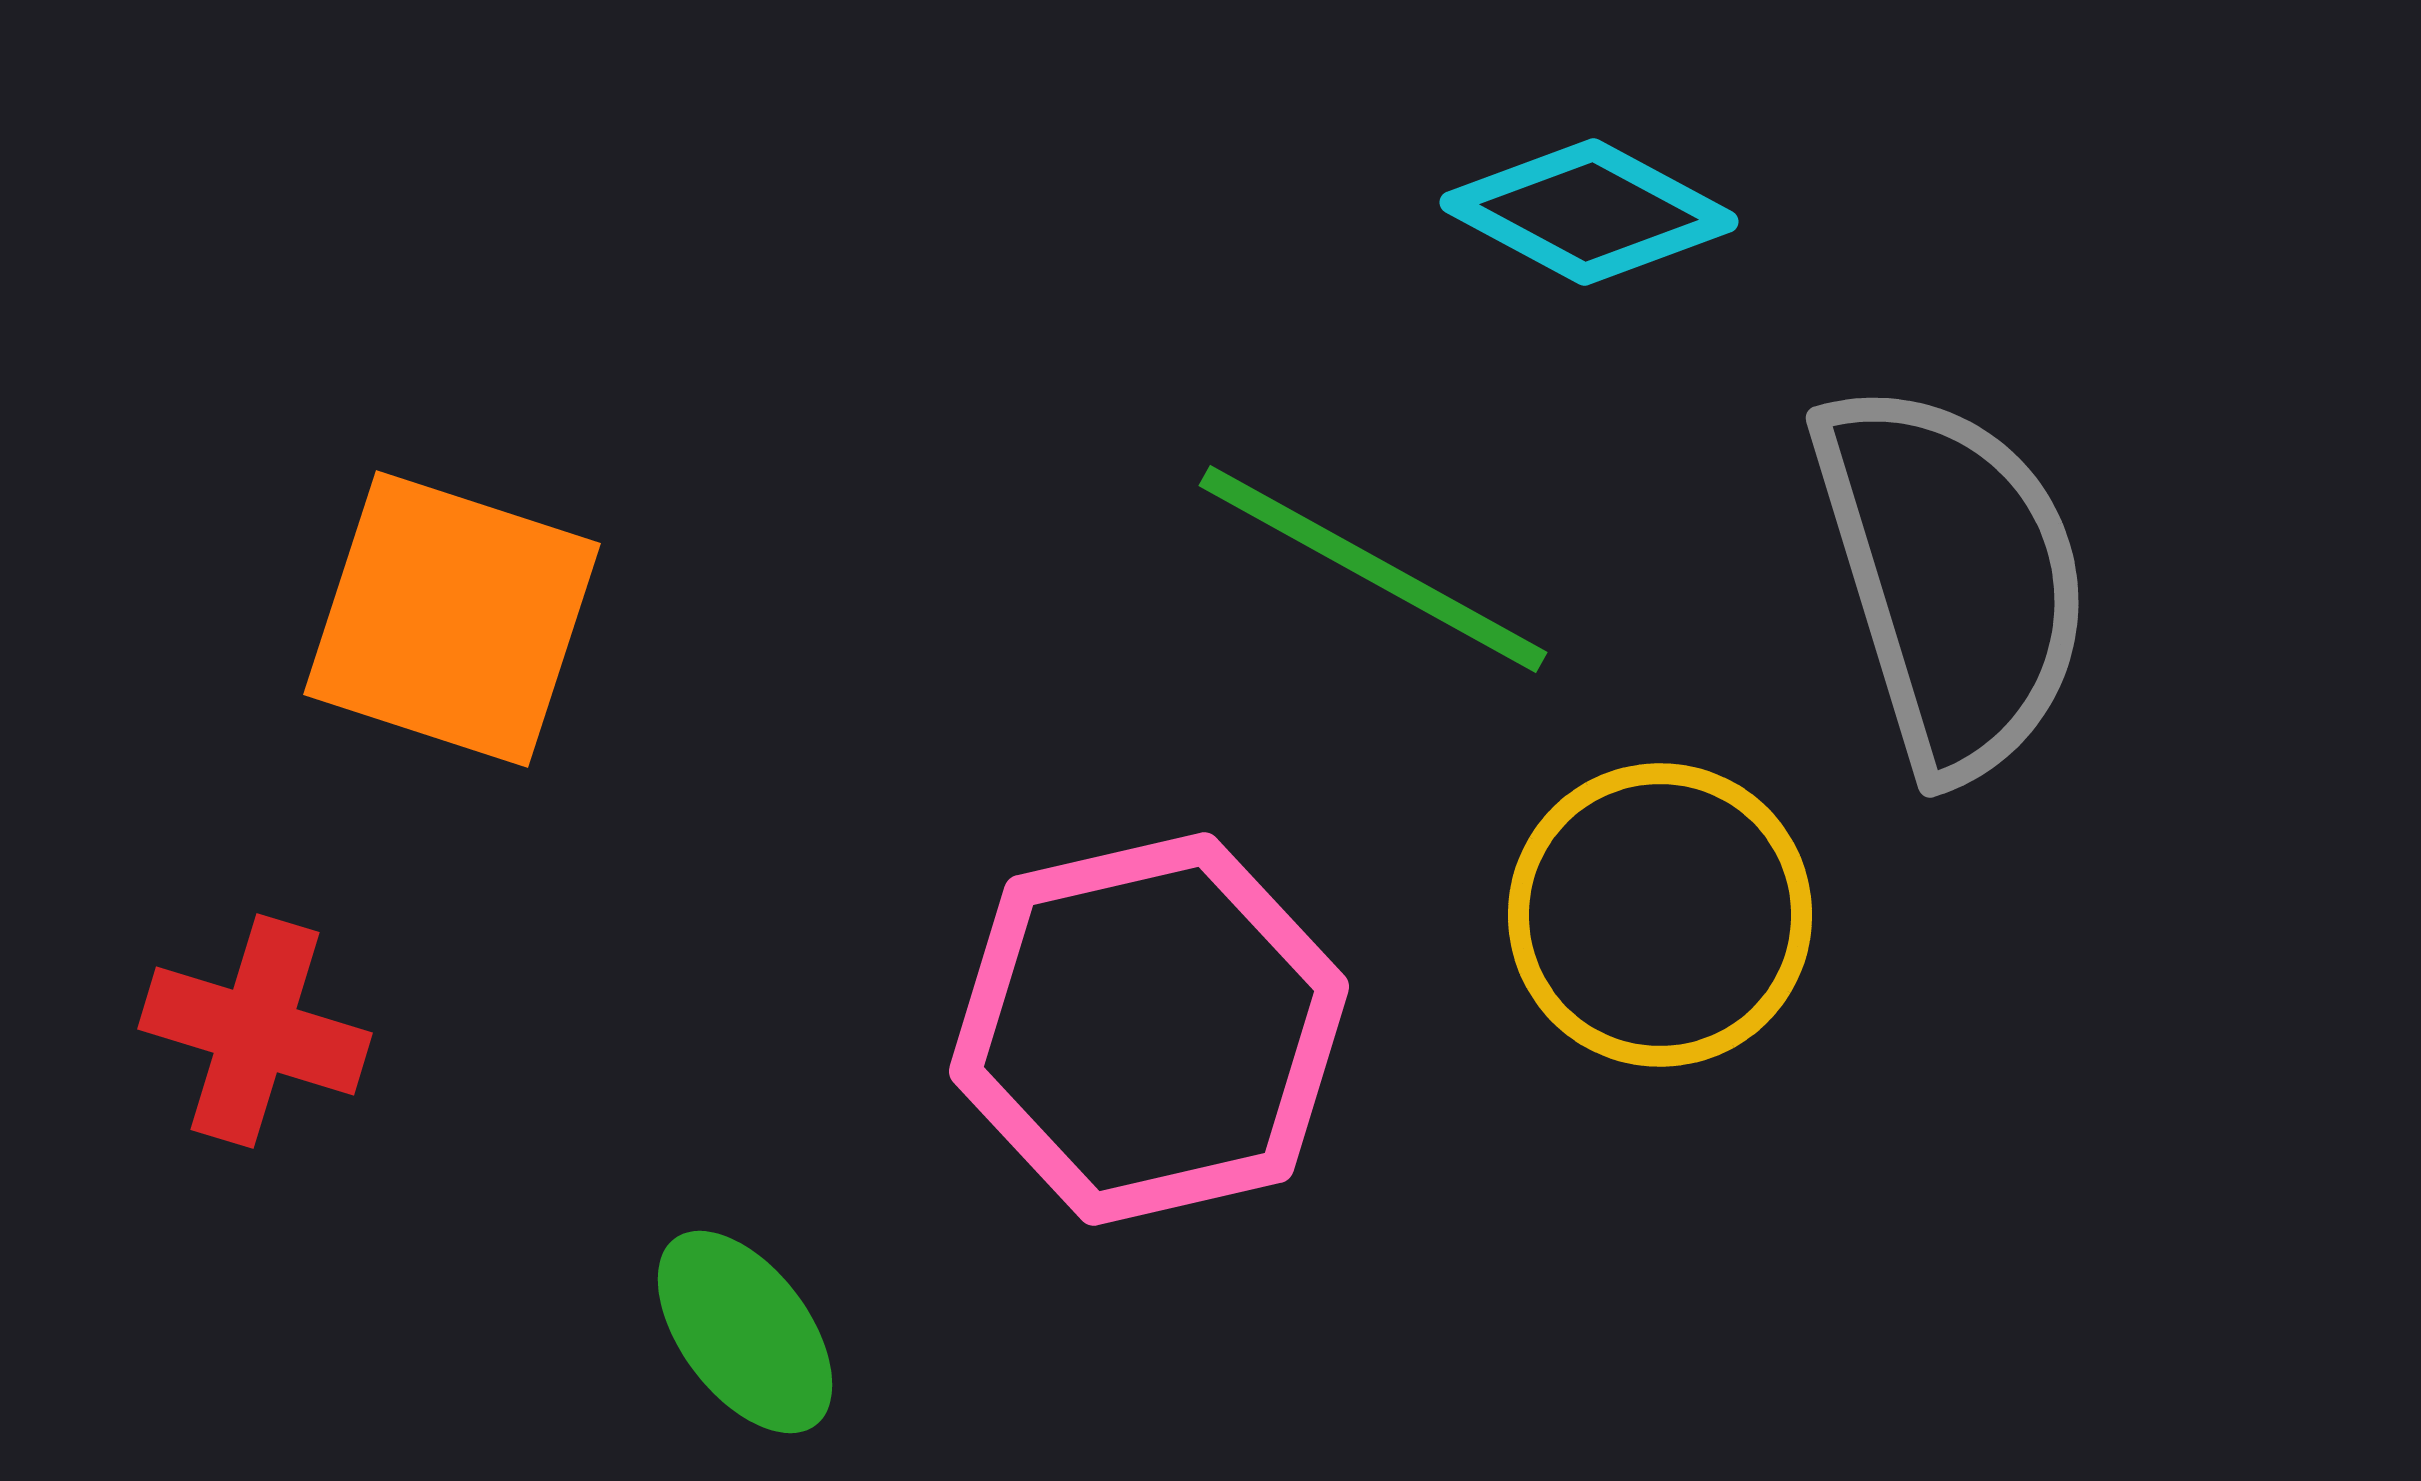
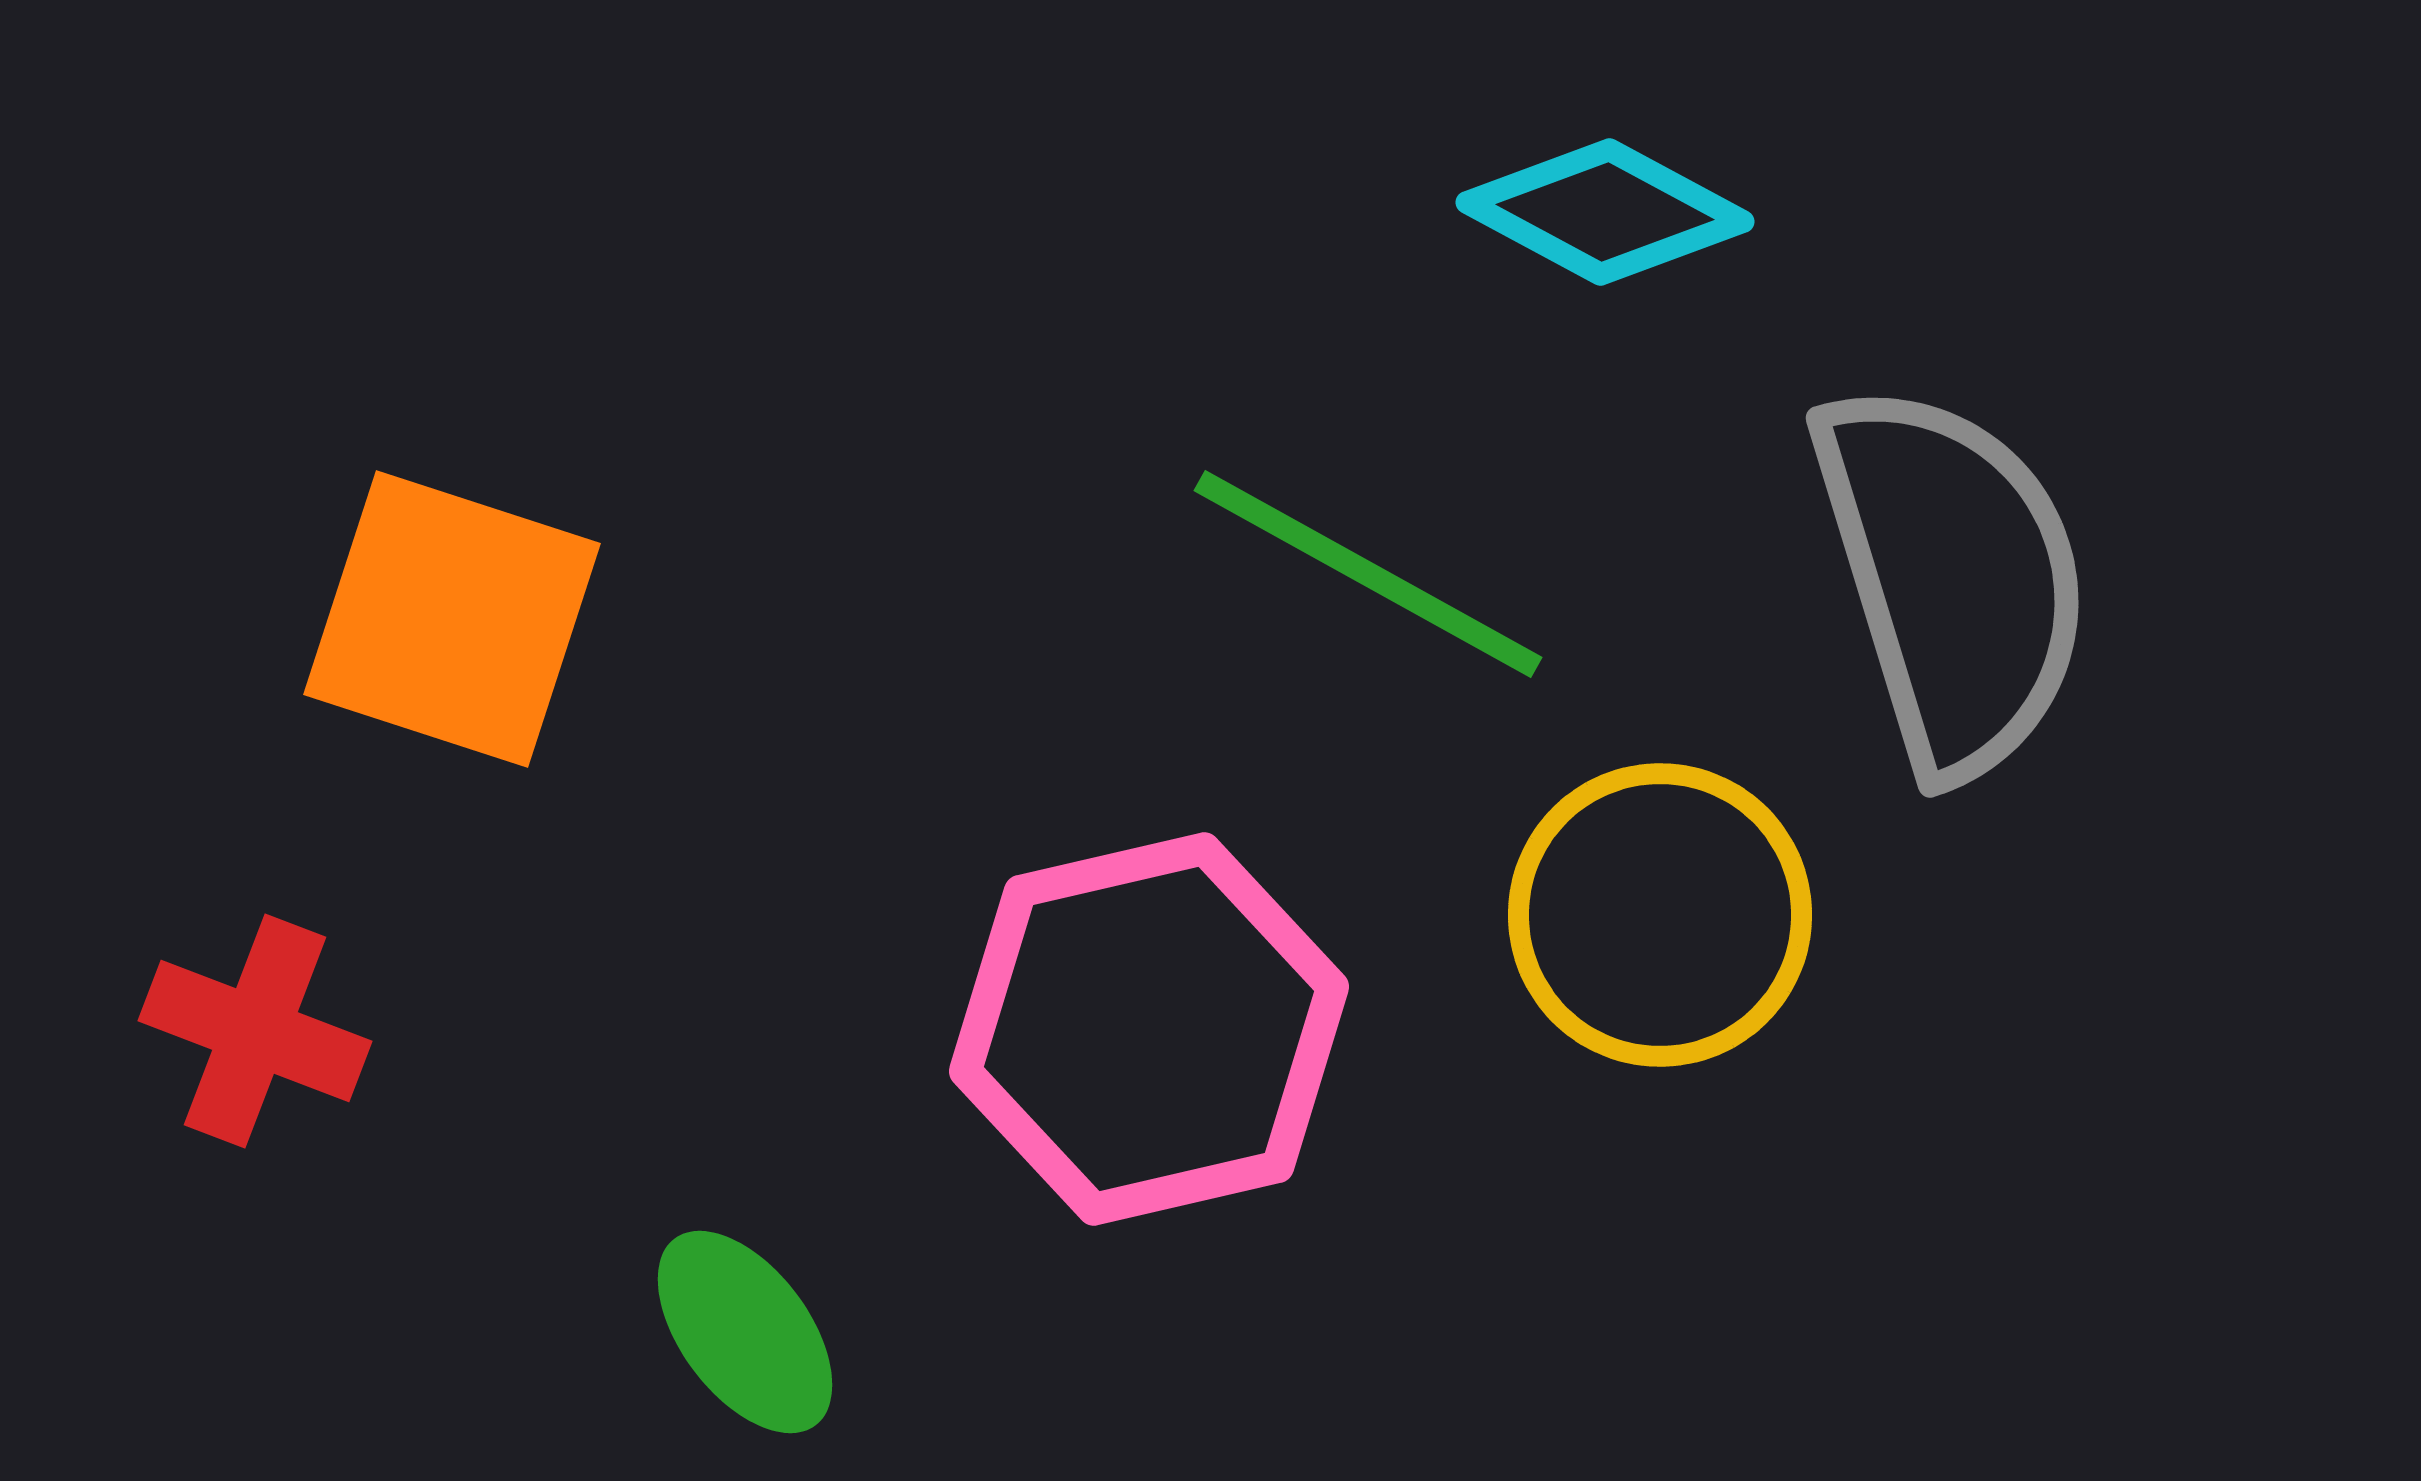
cyan diamond: moved 16 px right
green line: moved 5 px left, 5 px down
red cross: rotated 4 degrees clockwise
